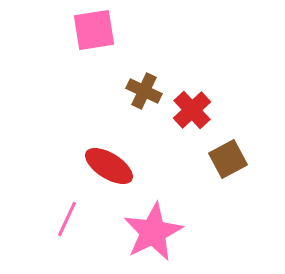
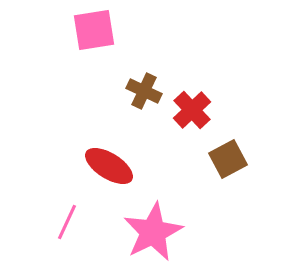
pink line: moved 3 px down
